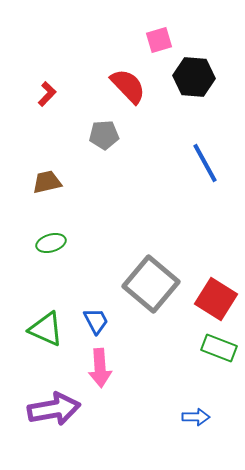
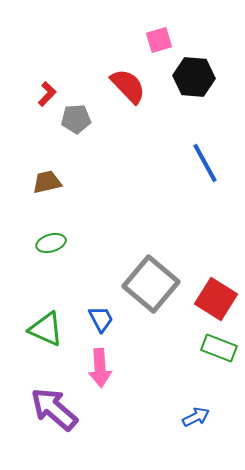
gray pentagon: moved 28 px left, 16 px up
blue trapezoid: moved 5 px right, 2 px up
purple arrow: rotated 129 degrees counterclockwise
blue arrow: rotated 28 degrees counterclockwise
